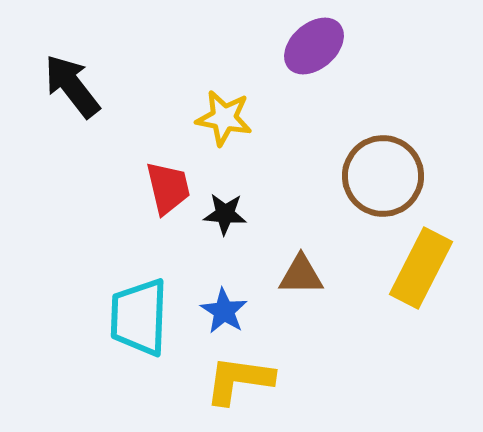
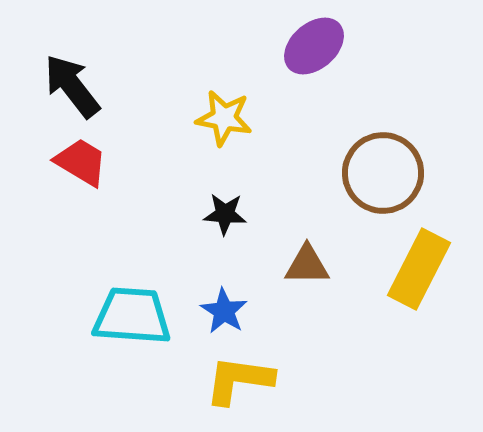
brown circle: moved 3 px up
red trapezoid: moved 87 px left, 26 px up; rotated 46 degrees counterclockwise
yellow rectangle: moved 2 px left, 1 px down
brown triangle: moved 6 px right, 10 px up
cyan trapezoid: moved 7 px left, 1 px up; rotated 92 degrees clockwise
